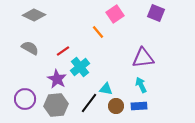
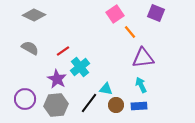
orange line: moved 32 px right
brown circle: moved 1 px up
